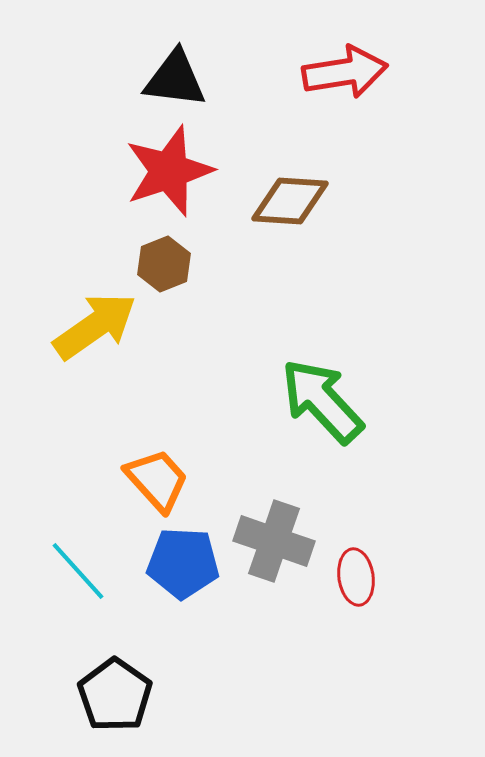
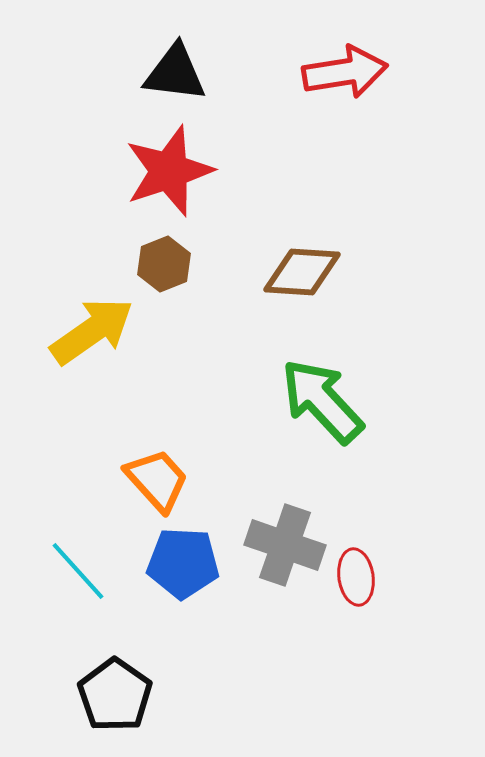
black triangle: moved 6 px up
brown diamond: moved 12 px right, 71 px down
yellow arrow: moved 3 px left, 5 px down
gray cross: moved 11 px right, 4 px down
